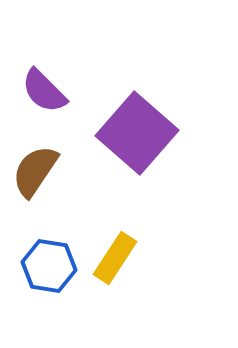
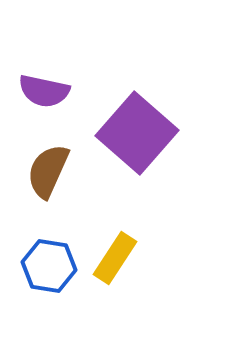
purple semicircle: rotated 33 degrees counterclockwise
brown semicircle: moved 13 px right; rotated 10 degrees counterclockwise
